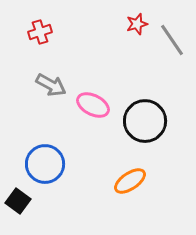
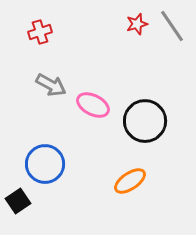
gray line: moved 14 px up
black square: rotated 20 degrees clockwise
